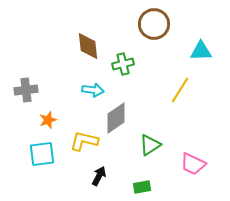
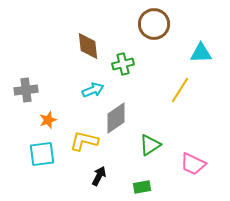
cyan triangle: moved 2 px down
cyan arrow: rotated 30 degrees counterclockwise
